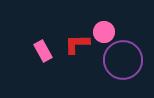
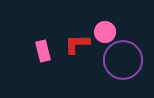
pink circle: moved 1 px right
pink rectangle: rotated 15 degrees clockwise
